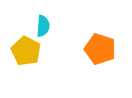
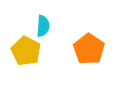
orange pentagon: moved 11 px left; rotated 16 degrees clockwise
